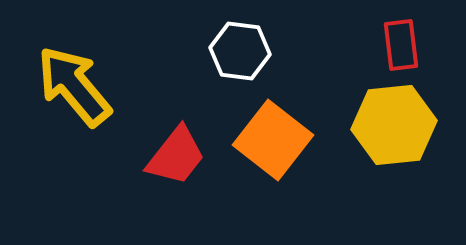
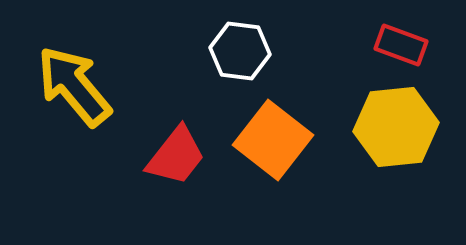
red rectangle: rotated 63 degrees counterclockwise
yellow hexagon: moved 2 px right, 2 px down
